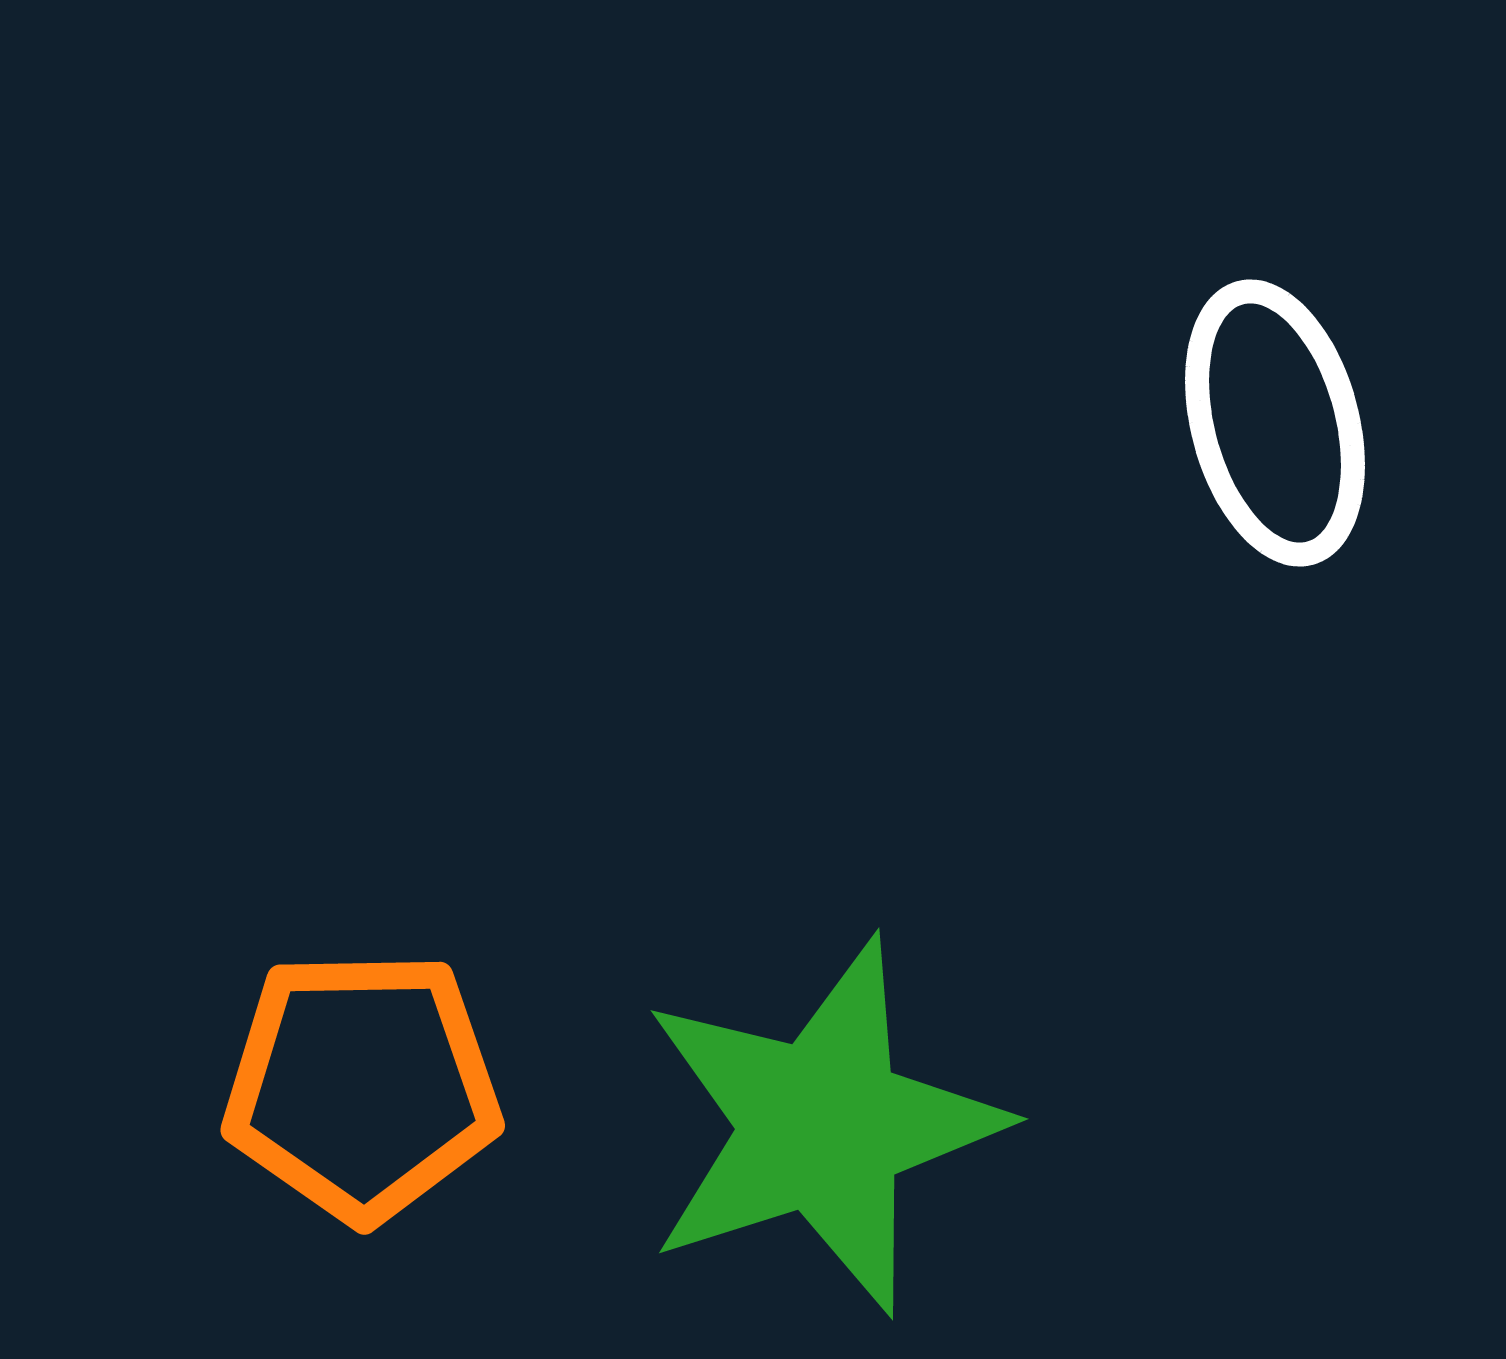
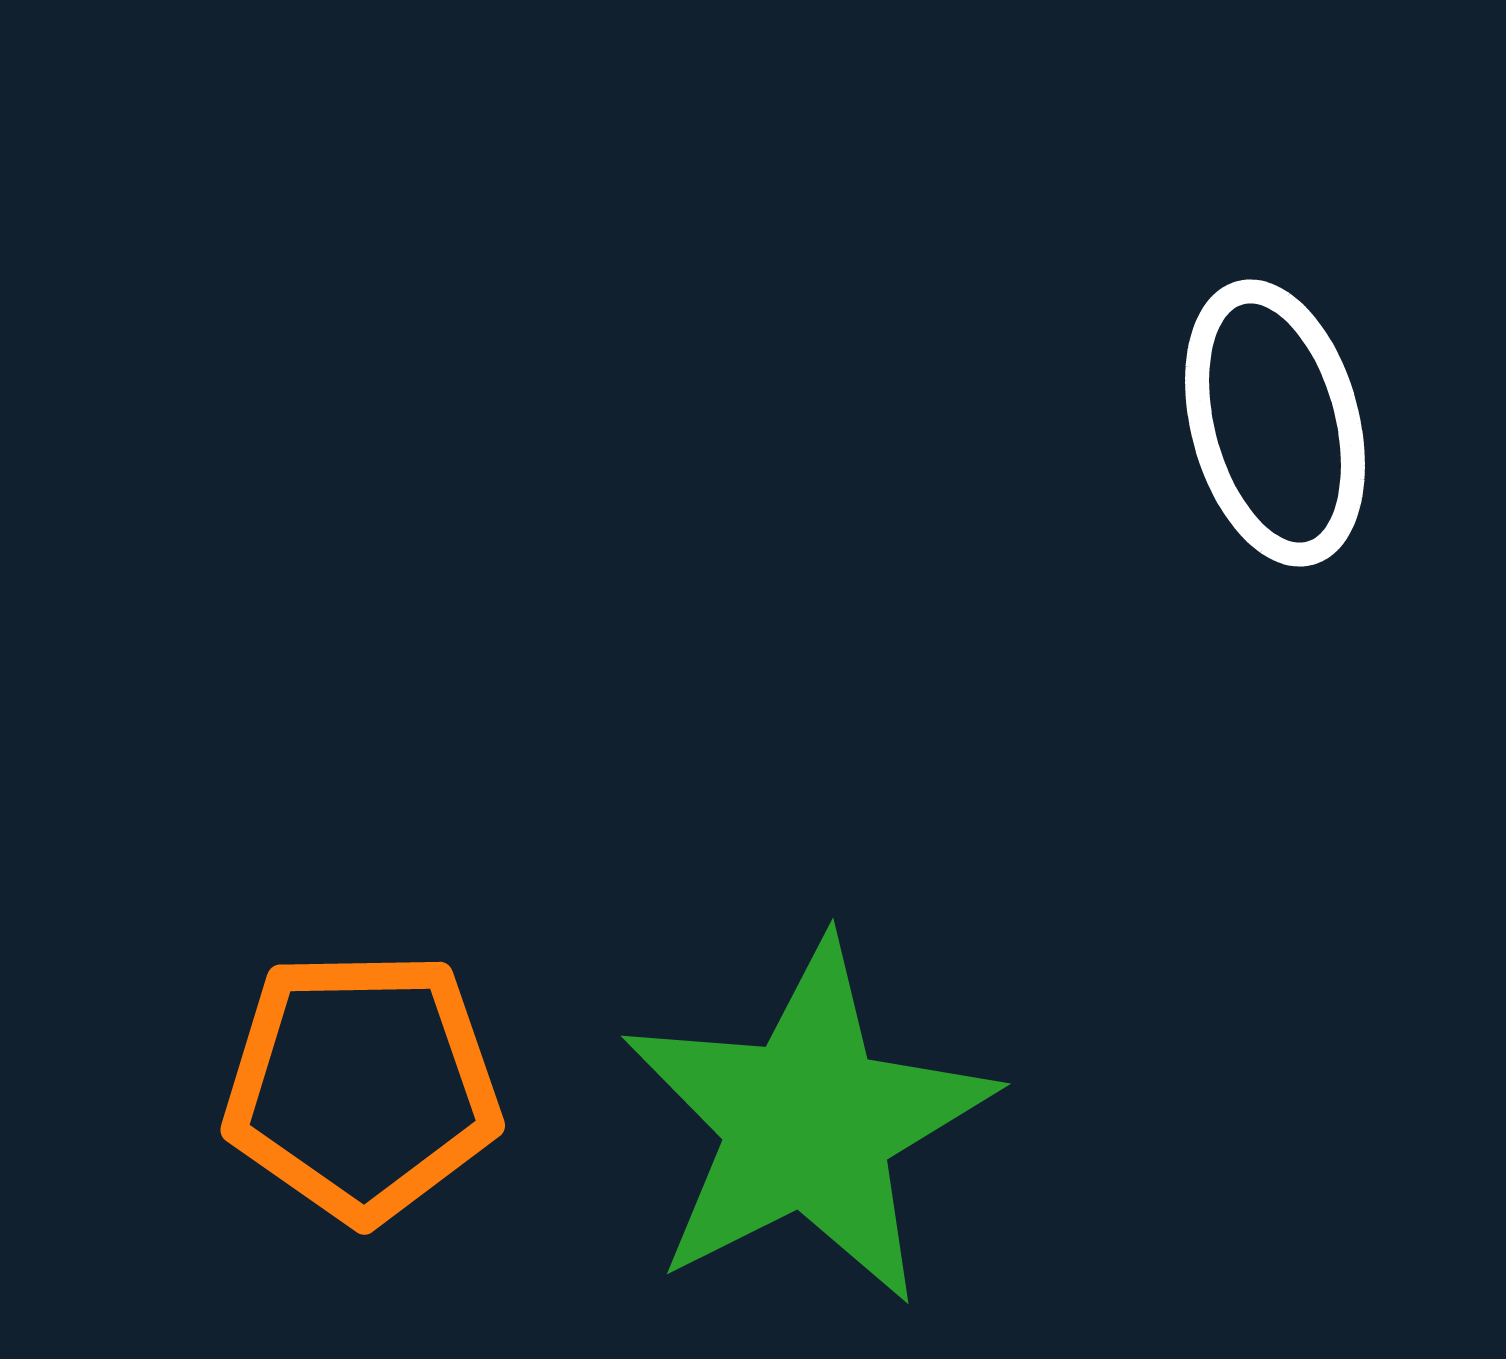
green star: moved 14 px left, 3 px up; rotated 9 degrees counterclockwise
